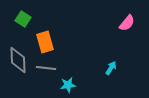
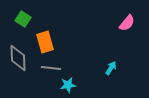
gray diamond: moved 2 px up
gray line: moved 5 px right
